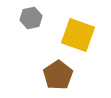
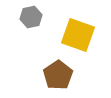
gray hexagon: moved 1 px up
